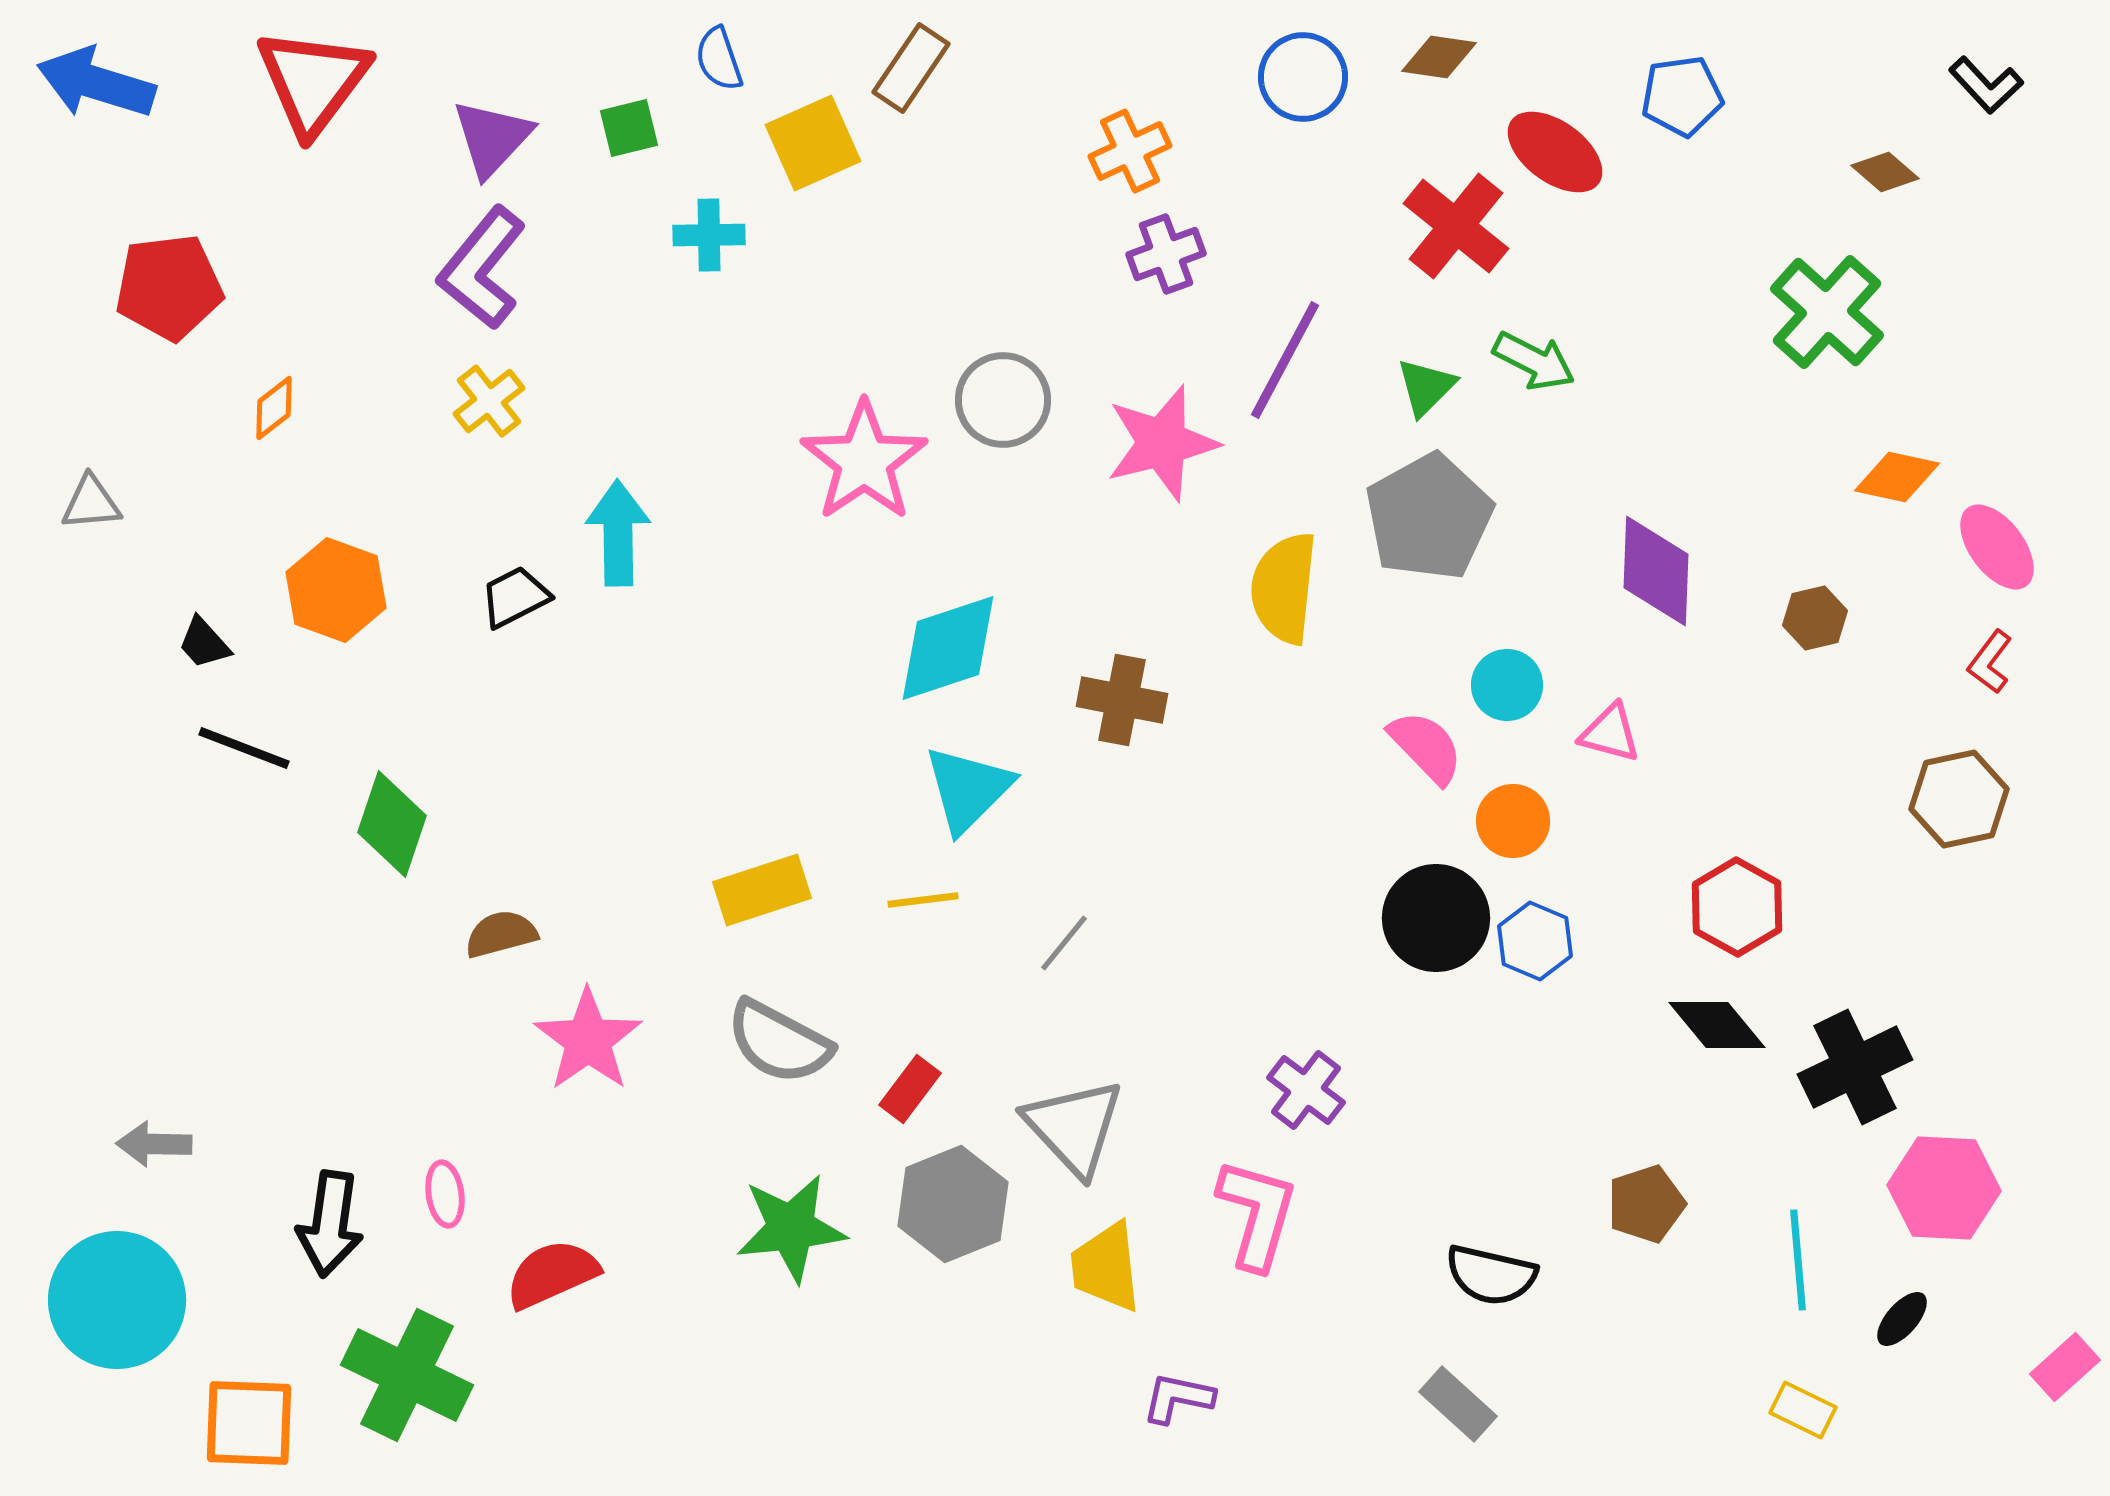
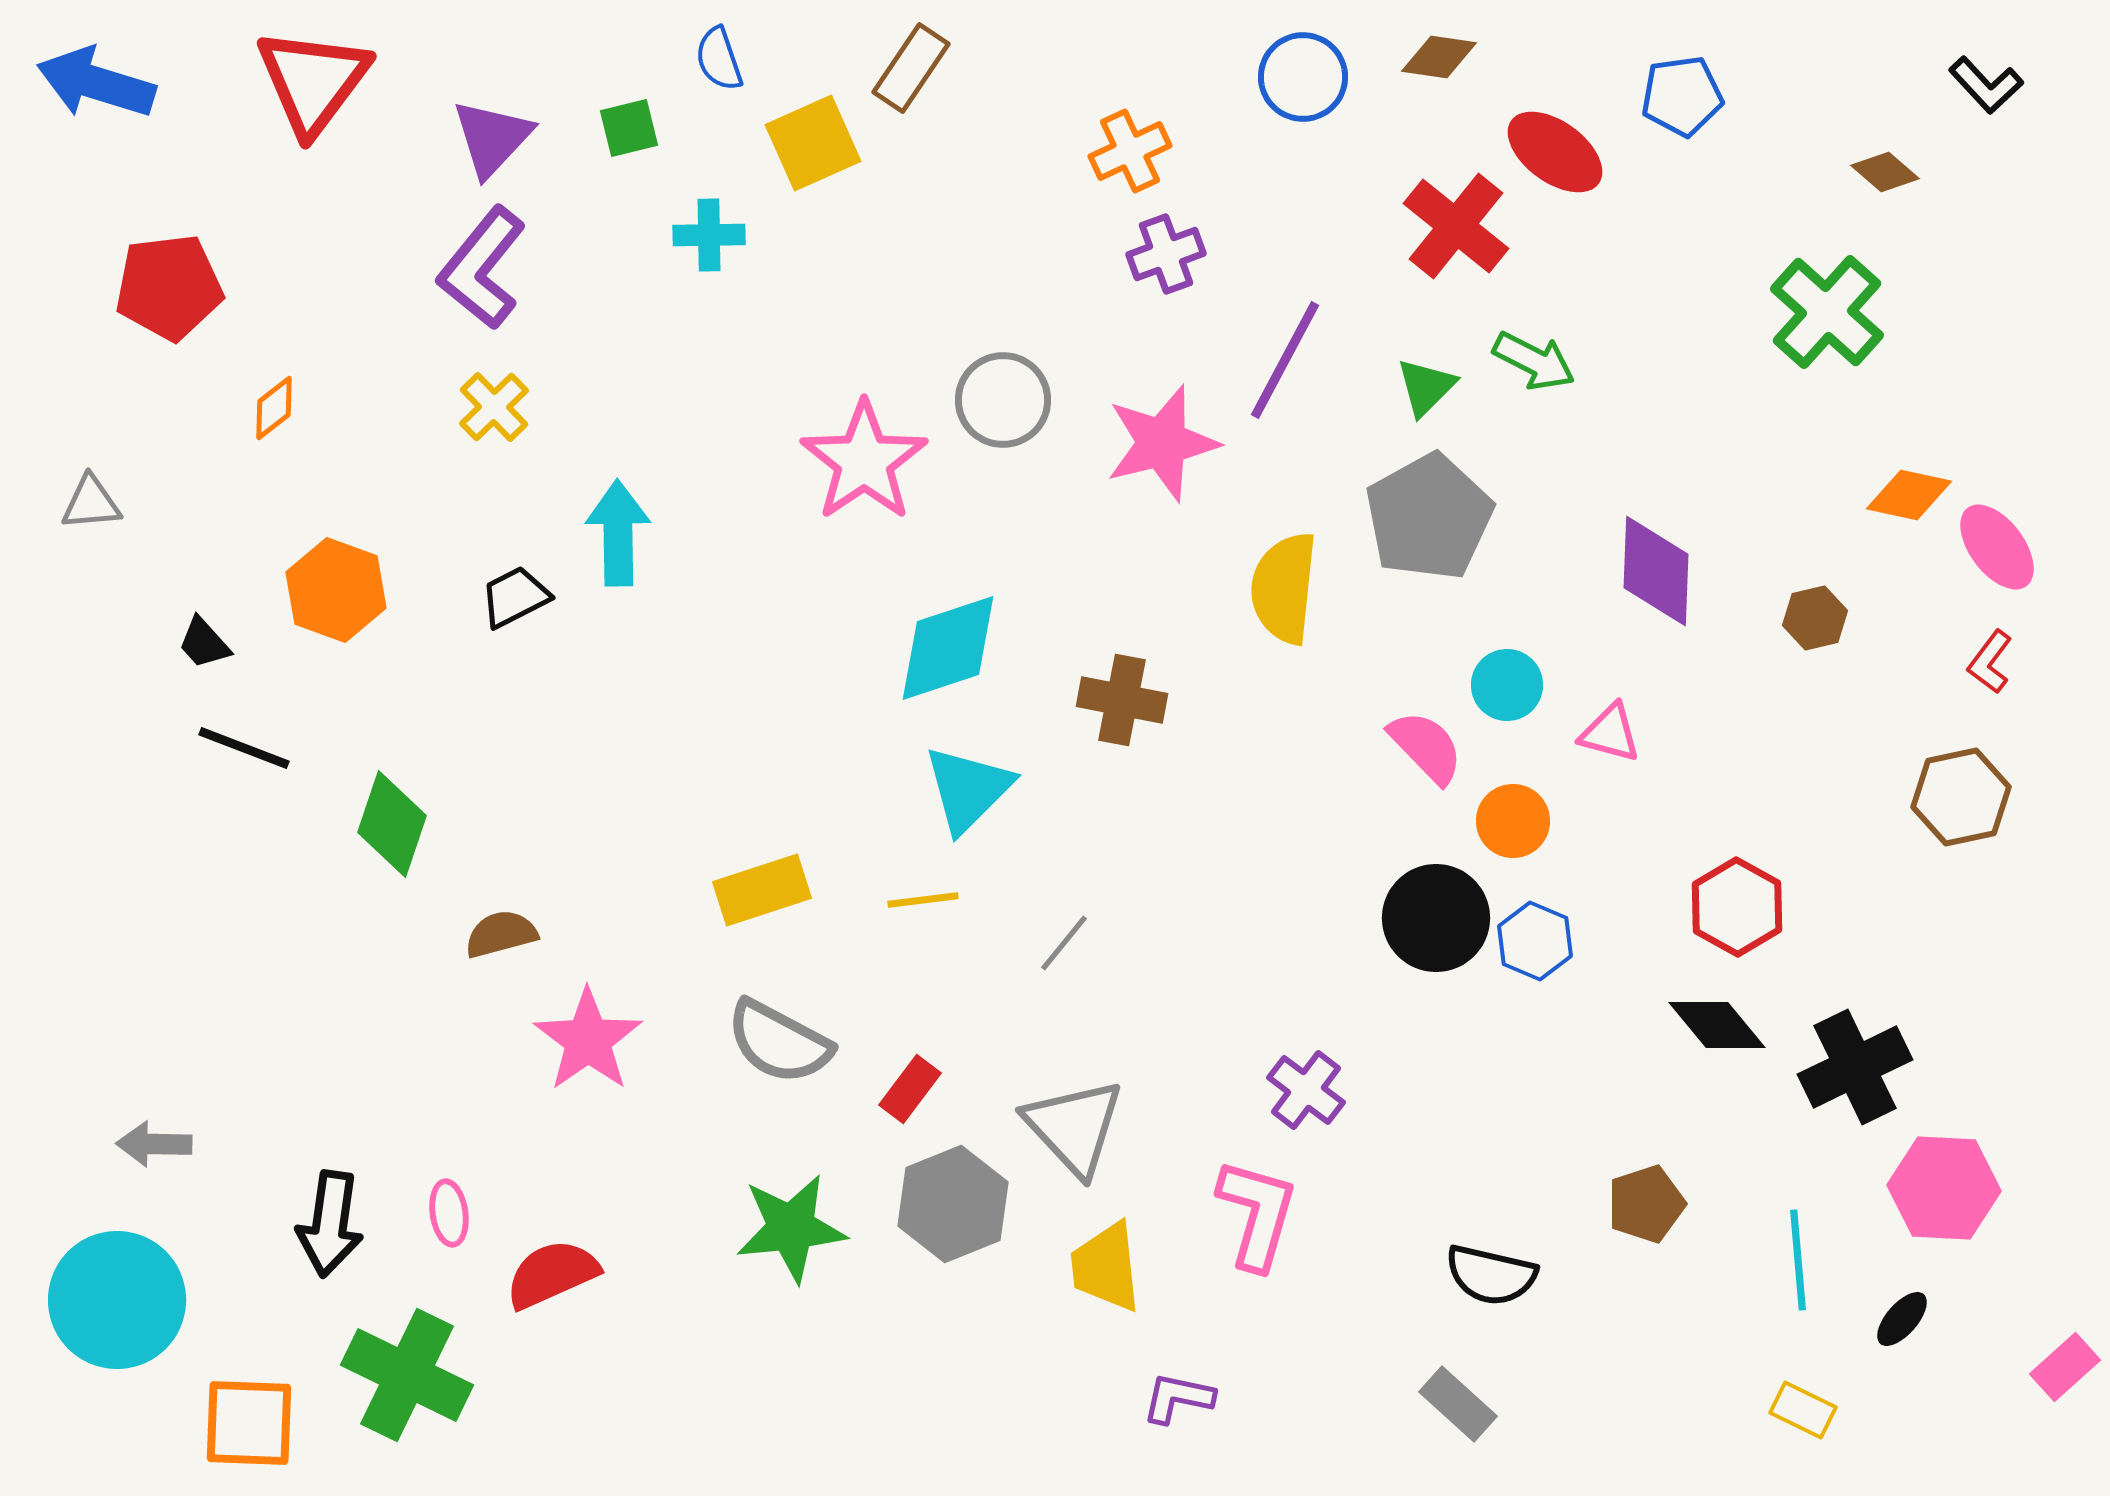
yellow cross at (489, 401): moved 5 px right, 6 px down; rotated 6 degrees counterclockwise
orange diamond at (1897, 477): moved 12 px right, 18 px down
brown hexagon at (1959, 799): moved 2 px right, 2 px up
pink ellipse at (445, 1194): moved 4 px right, 19 px down
